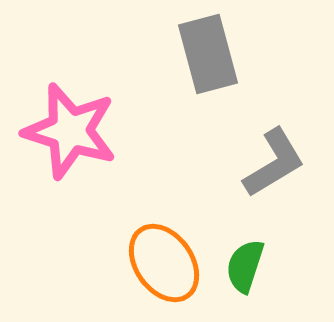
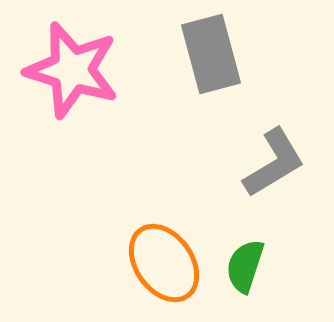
gray rectangle: moved 3 px right
pink star: moved 2 px right, 61 px up
